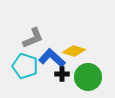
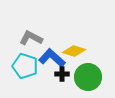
gray L-shape: moved 2 px left; rotated 130 degrees counterclockwise
